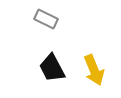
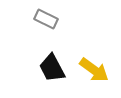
yellow arrow: rotated 32 degrees counterclockwise
